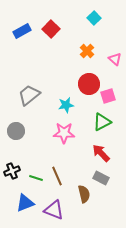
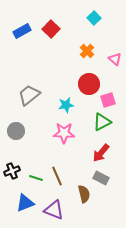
pink square: moved 4 px down
red arrow: rotated 96 degrees counterclockwise
